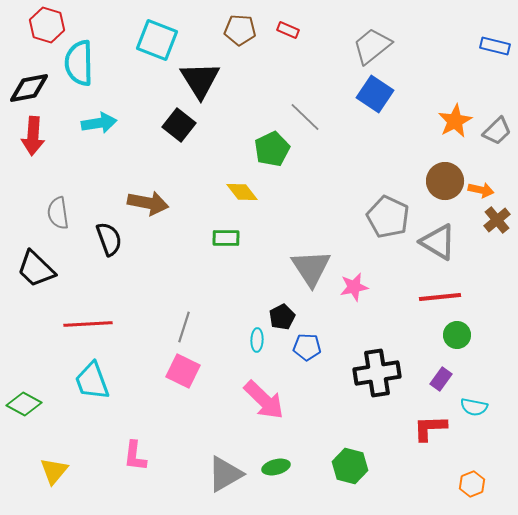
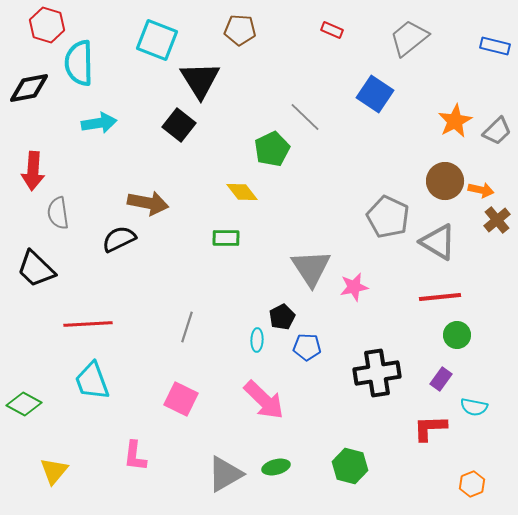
red rectangle at (288, 30): moved 44 px right
gray trapezoid at (372, 46): moved 37 px right, 8 px up
red arrow at (33, 136): moved 35 px down
black semicircle at (109, 239): moved 10 px right; rotated 96 degrees counterclockwise
gray line at (184, 327): moved 3 px right
pink square at (183, 371): moved 2 px left, 28 px down
